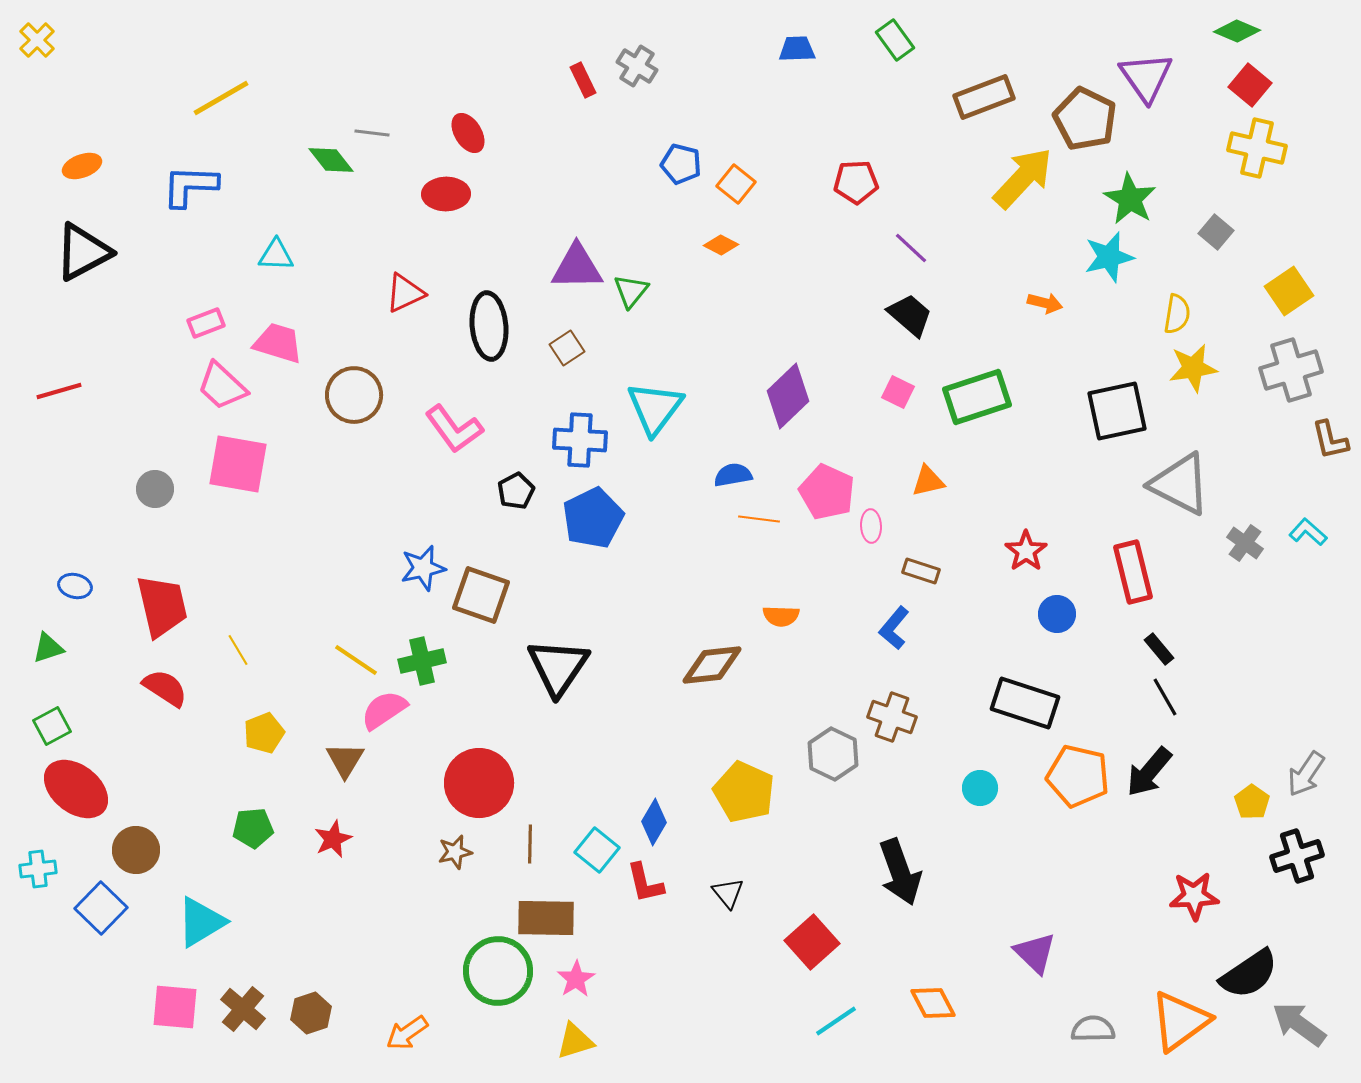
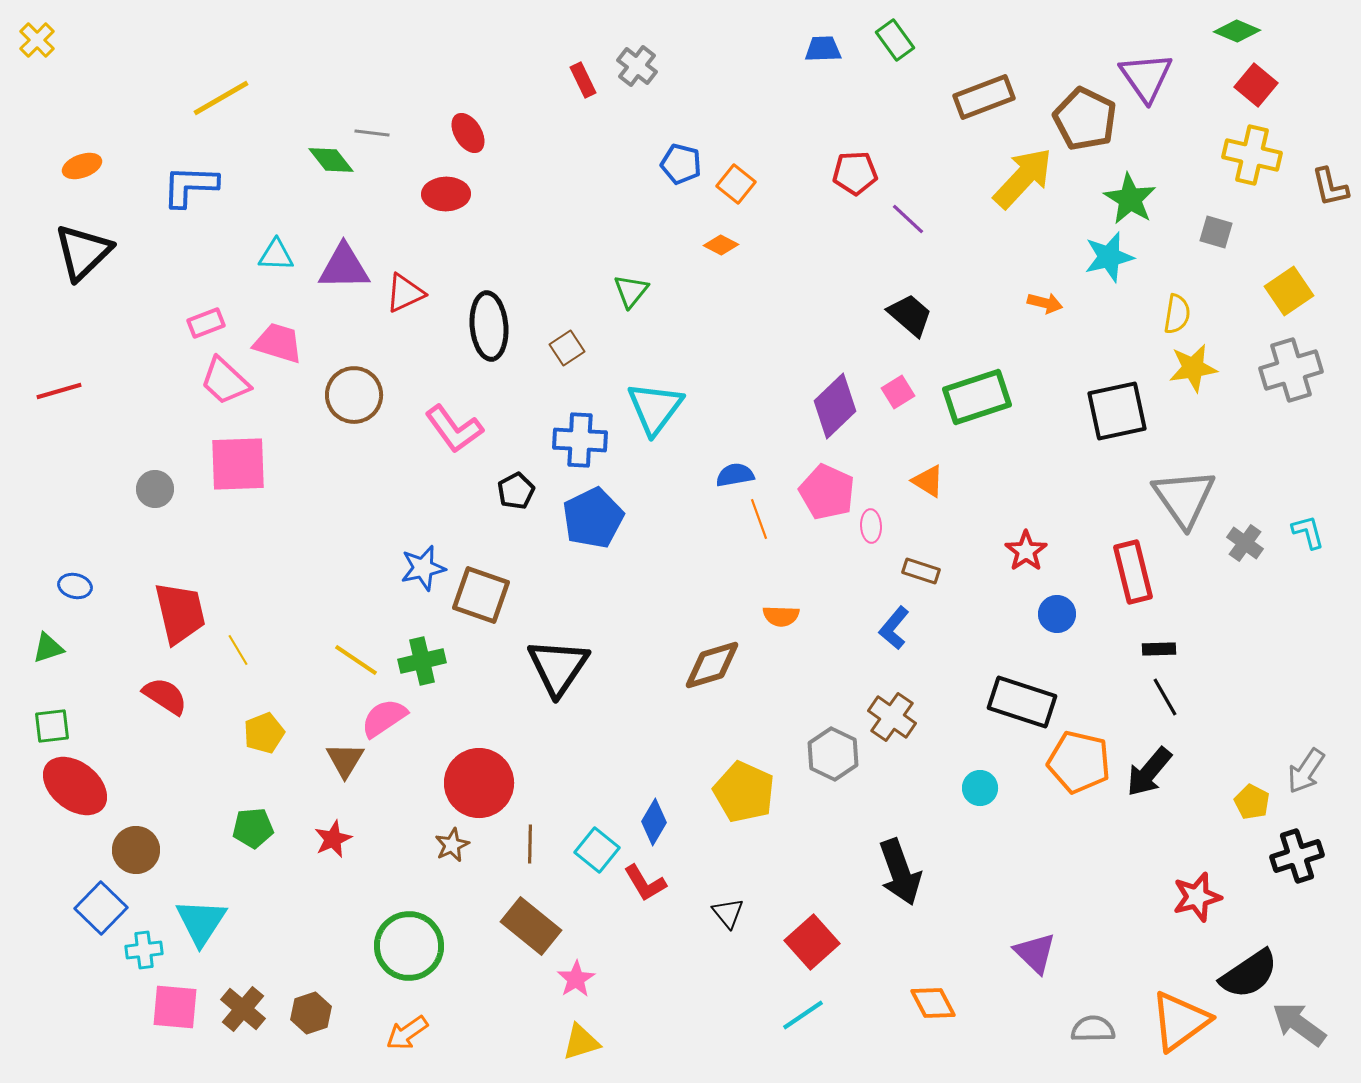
blue trapezoid at (797, 49): moved 26 px right
gray cross at (637, 66): rotated 6 degrees clockwise
red square at (1250, 85): moved 6 px right
yellow cross at (1257, 148): moved 5 px left, 7 px down
red pentagon at (856, 182): moved 1 px left, 9 px up
gray square at (1216, 232): rotated 24 degrees counterclockwise
purple line at (911, 248): moved 3 px left, 29 px up
black triangle at (83, 252): rotated 16 degrees counterclockwise
purple triangle at (577, 267): moved 233 px left
pink trapezoid at (222, 386): moved 3 px right, 5 px up
pink square at (898, 392): rotated 32 degrees clockwise
purple diamond at (788, 396): moved 47 px right, 10 px down
brown L-shape at (1330, 440): moved 253 px up
pink square at (238, 464): rotated 12 degrees counterclockwise
blue semicircle at (733, 475): moved 2 px right
orange triangle at (928, 481): rotated 45 degrees clockwise
gray triangle at (1180, 484): moved 4 px right, 14 px down; rotated 28 degrees clockwise
orange line at (759, 519): rotated 63 degrees clockwise
cyan L-shape at (1308, 532): rotated 33 degrees clockwise
red trapezoid at (162, 606): moved 18 px right, 7 px down
black rectangle at (1159, 649): rotated 52 degrees counterclockwise
brown diamond at (712, 665): rotated 10 degrees counterclockwise
red semicircle at (165, 688): moved 8 px down
black rectangle at (1025, 703): moved 3 px left, 1 px up
pink semicircle at (384, 710): moved 8 px down
brown cross at (892, 717): rotated 15 degrees clockwise
green square at (52, 726): rotated 21 degrees clockwise
gray arrow at (1306, 774): moved 3 px up
orange pentagon at (1078, 776): moved 1 px right, 14 px up
red ellipse at (76, 789): moved 1 px left, 3 px up
yellow pentagon at (1252, 802): rotated 8 degrees counterclockwise
brown star at (455, 852): moved 3 px left, 7 px up; rotated 12 degrees counterclockwise
cyan cross at (38, 869): moved 106 px right, 81 px down
red L-shape at (645, 883): rotated 18 degrees counterclockwise
black triangle at (728, 893): moved 20 px down
red star at (1194, 896): moved 3 px right, 1 px down; rotated 12 degrees counterclockwise
brown rectangle at (546, 918): moved 15 px left, 8 px down; rotated 38 degrees clockwise
cyan triangle at (201, 922): rotated 26 degrees counterclockwise
green circle at (498, 971): moved 89 px left, 25 px up
cyan line at (836, 1021): moved 33 px left, 6 px up
yellow triangle at (575, 1041): moved 6 px right, 1 px down
